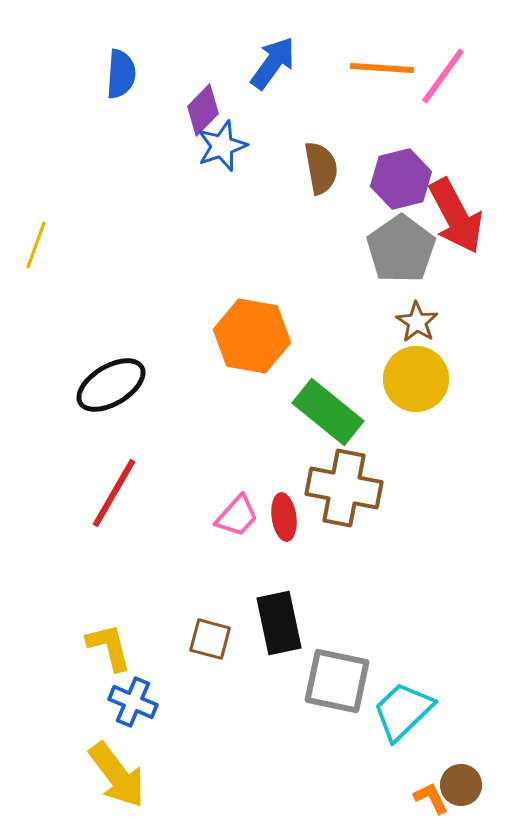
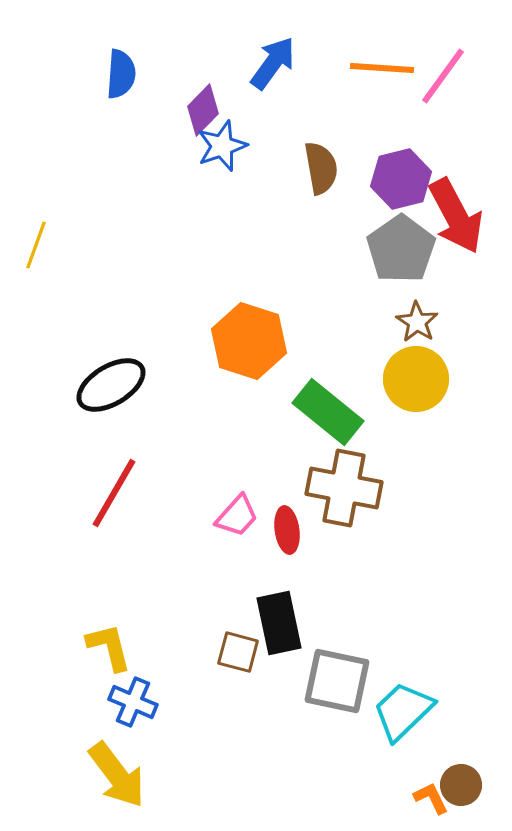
orange hexagon: moved 3 px left, 5 px down; rotated 8 degrees clockwise
red ellipse: moved 3 px right, 13 px down
brown square: moved 28 px right, 13 px down
